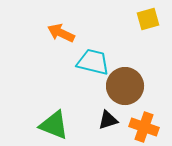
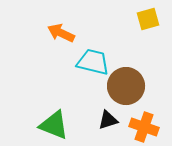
brown circle: moved 1 px right
